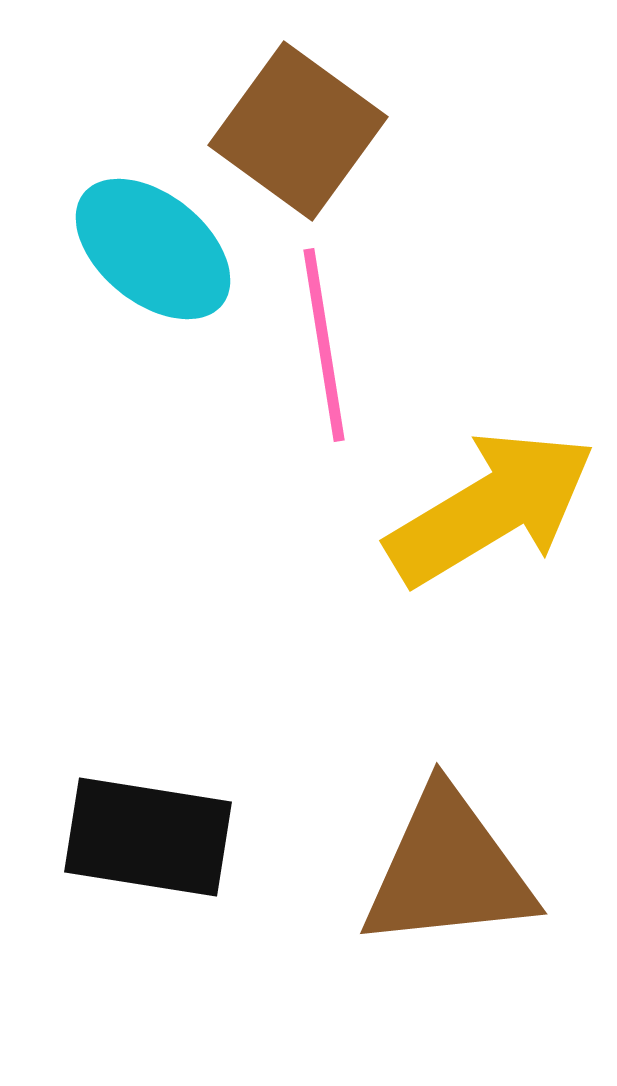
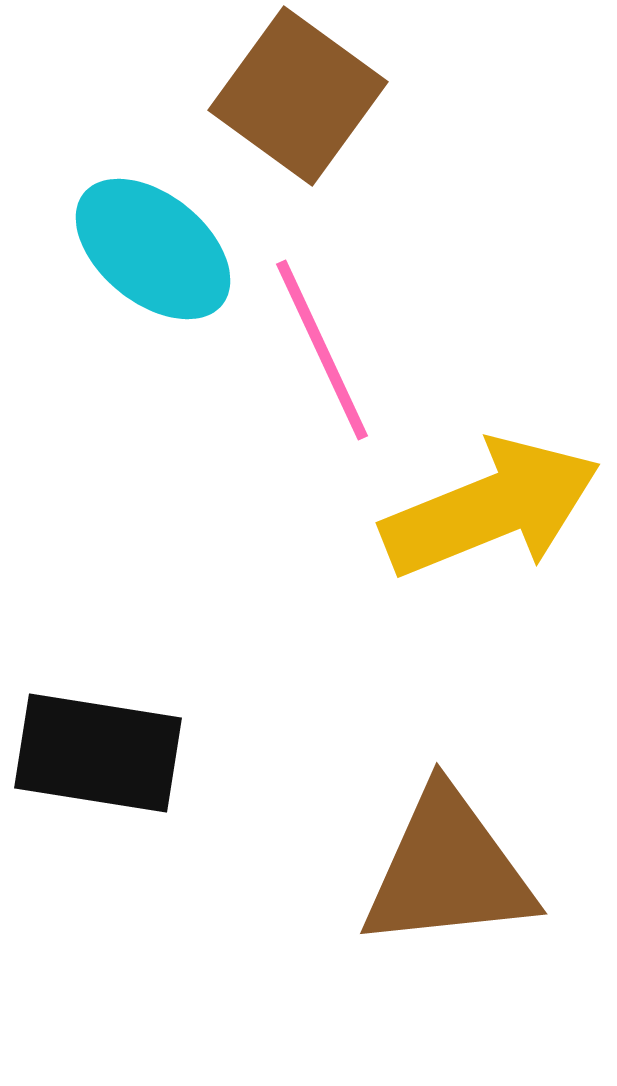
brown square: moved 35 px up
pink line: moved 2 px left, 5 px down; rotated 16 degrees counterclockwise
yellow arrow: rotated 9 degrees clockwise
black rectangle: moved 50 px left, 84 px up
